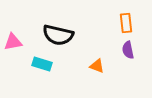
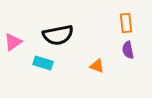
black semicircle: rotated 24 degrees counterclockwise
pink triangle: rotated 24 degrees counterclockwise
cyan rectangle: moved 1 px right, 1 px up
